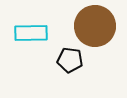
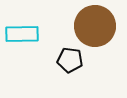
cyan rectangle: moved 9 px left, 1 px down
